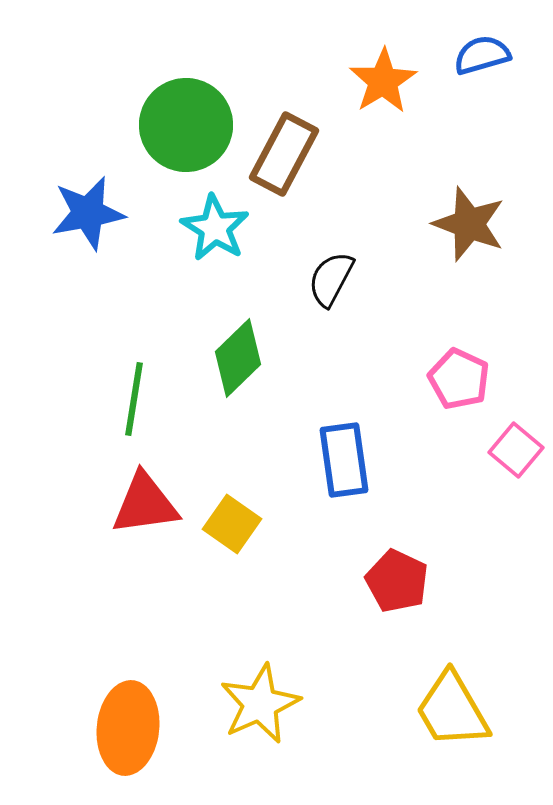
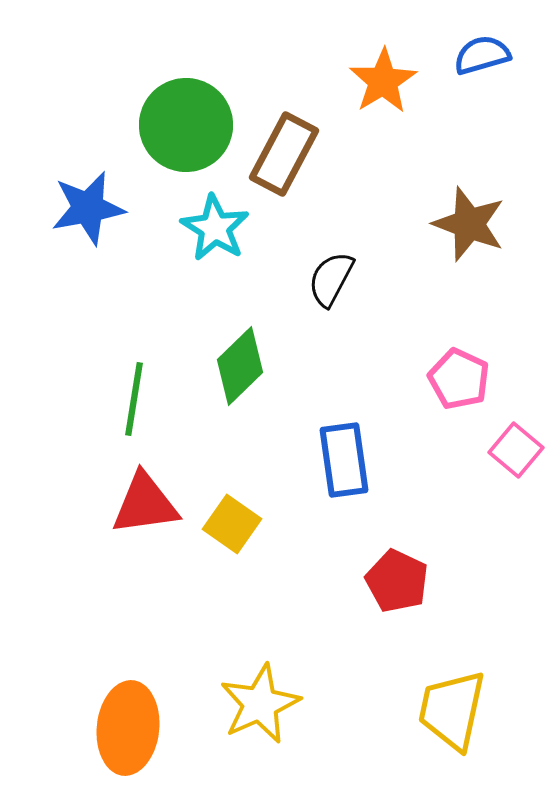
blue star: moved 5 px up
green diamond: moved 2 px right, 8 px down
yellow trapezoid: rotated 42 degrees clockwise
